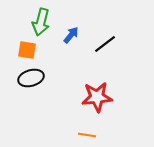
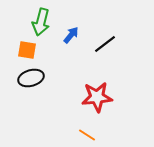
orange line: rotated 24 degrees clockwise
